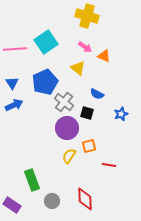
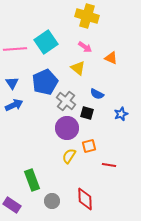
orange triangle: moved 7 px right, 2 px down
gray cross: moved 2 px right, 1 px up
